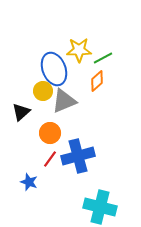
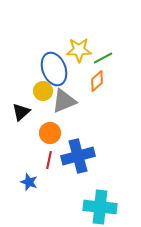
red line: moved 1 px left, 1 px down; rotated 24 degrees counterclockwise
cyan cross: rotated 8 degrees counterclockwise
